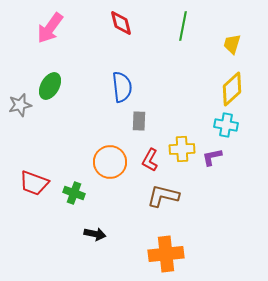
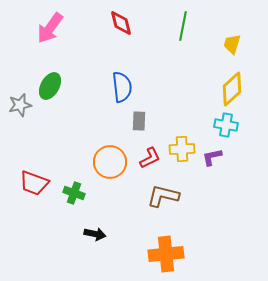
red L-shape: moved 2 px up; rotated 145 degrees counterclockwise
